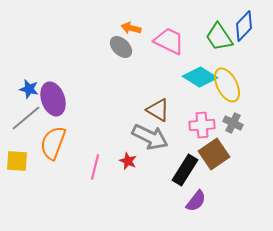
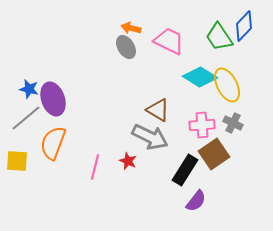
gray ellipse: moved 5 px right; rotated 15 degrees clockwise
